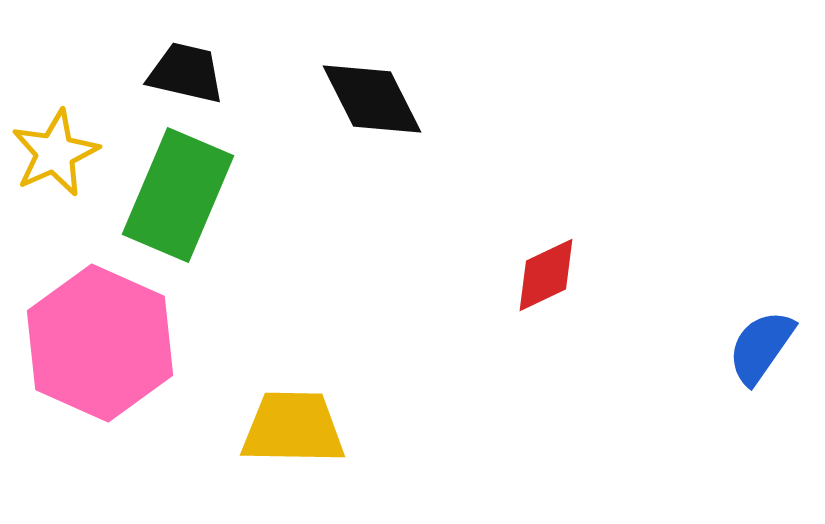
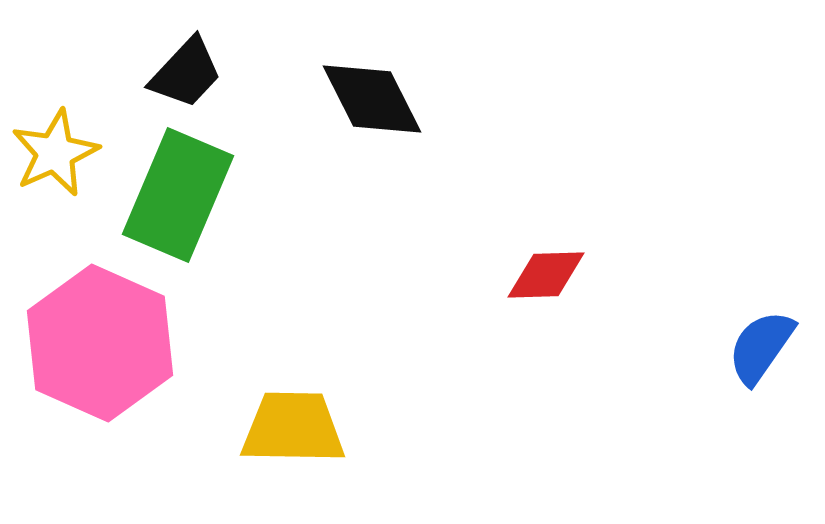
black trapezoid: rotated 120 degrees clockwise
red diamond: rotated 24 degrees clockwise
